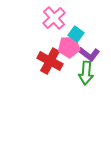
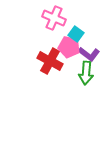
pink cross: rotated 25 degrees counterclockwise
pink pentagon: rotated 15 degrees clockwise
